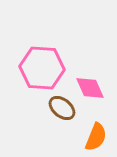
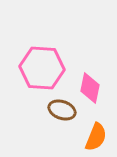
pink diamond: rotated 36 degrees clockwise
brown ellipse: moved 2 px down; rotated 20 degrees counterclockwise
